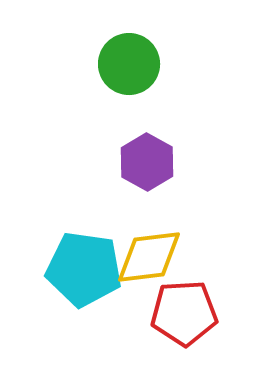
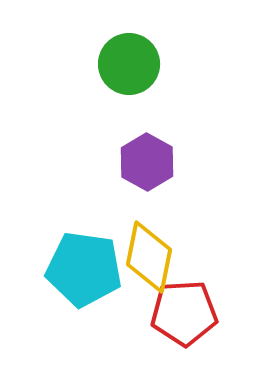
yellow diamond: rotated 72 degrees counterclockwise
